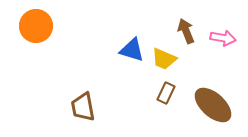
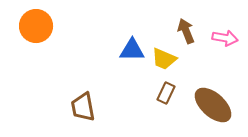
pink arrow: moved 2 px right
blue triangle: rotated 16 degrees counterclockwise
